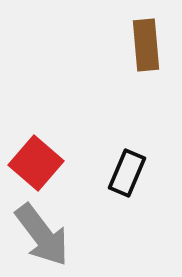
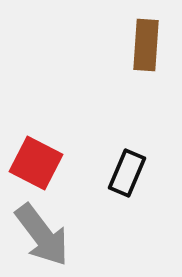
brown rectangle: rotated 9 degrees clockwise
red square: rotated 14 degrees counterclockwise
